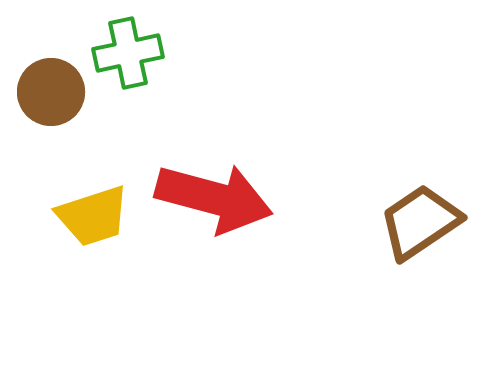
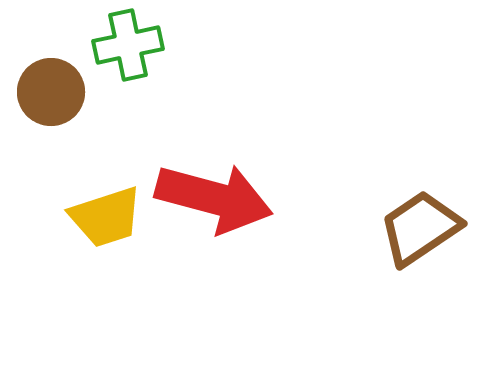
green cross: moved 8 px up
yellow trapezoid: moved 13 px right, 1 px down
brown trapezoid: moved 6 px down
